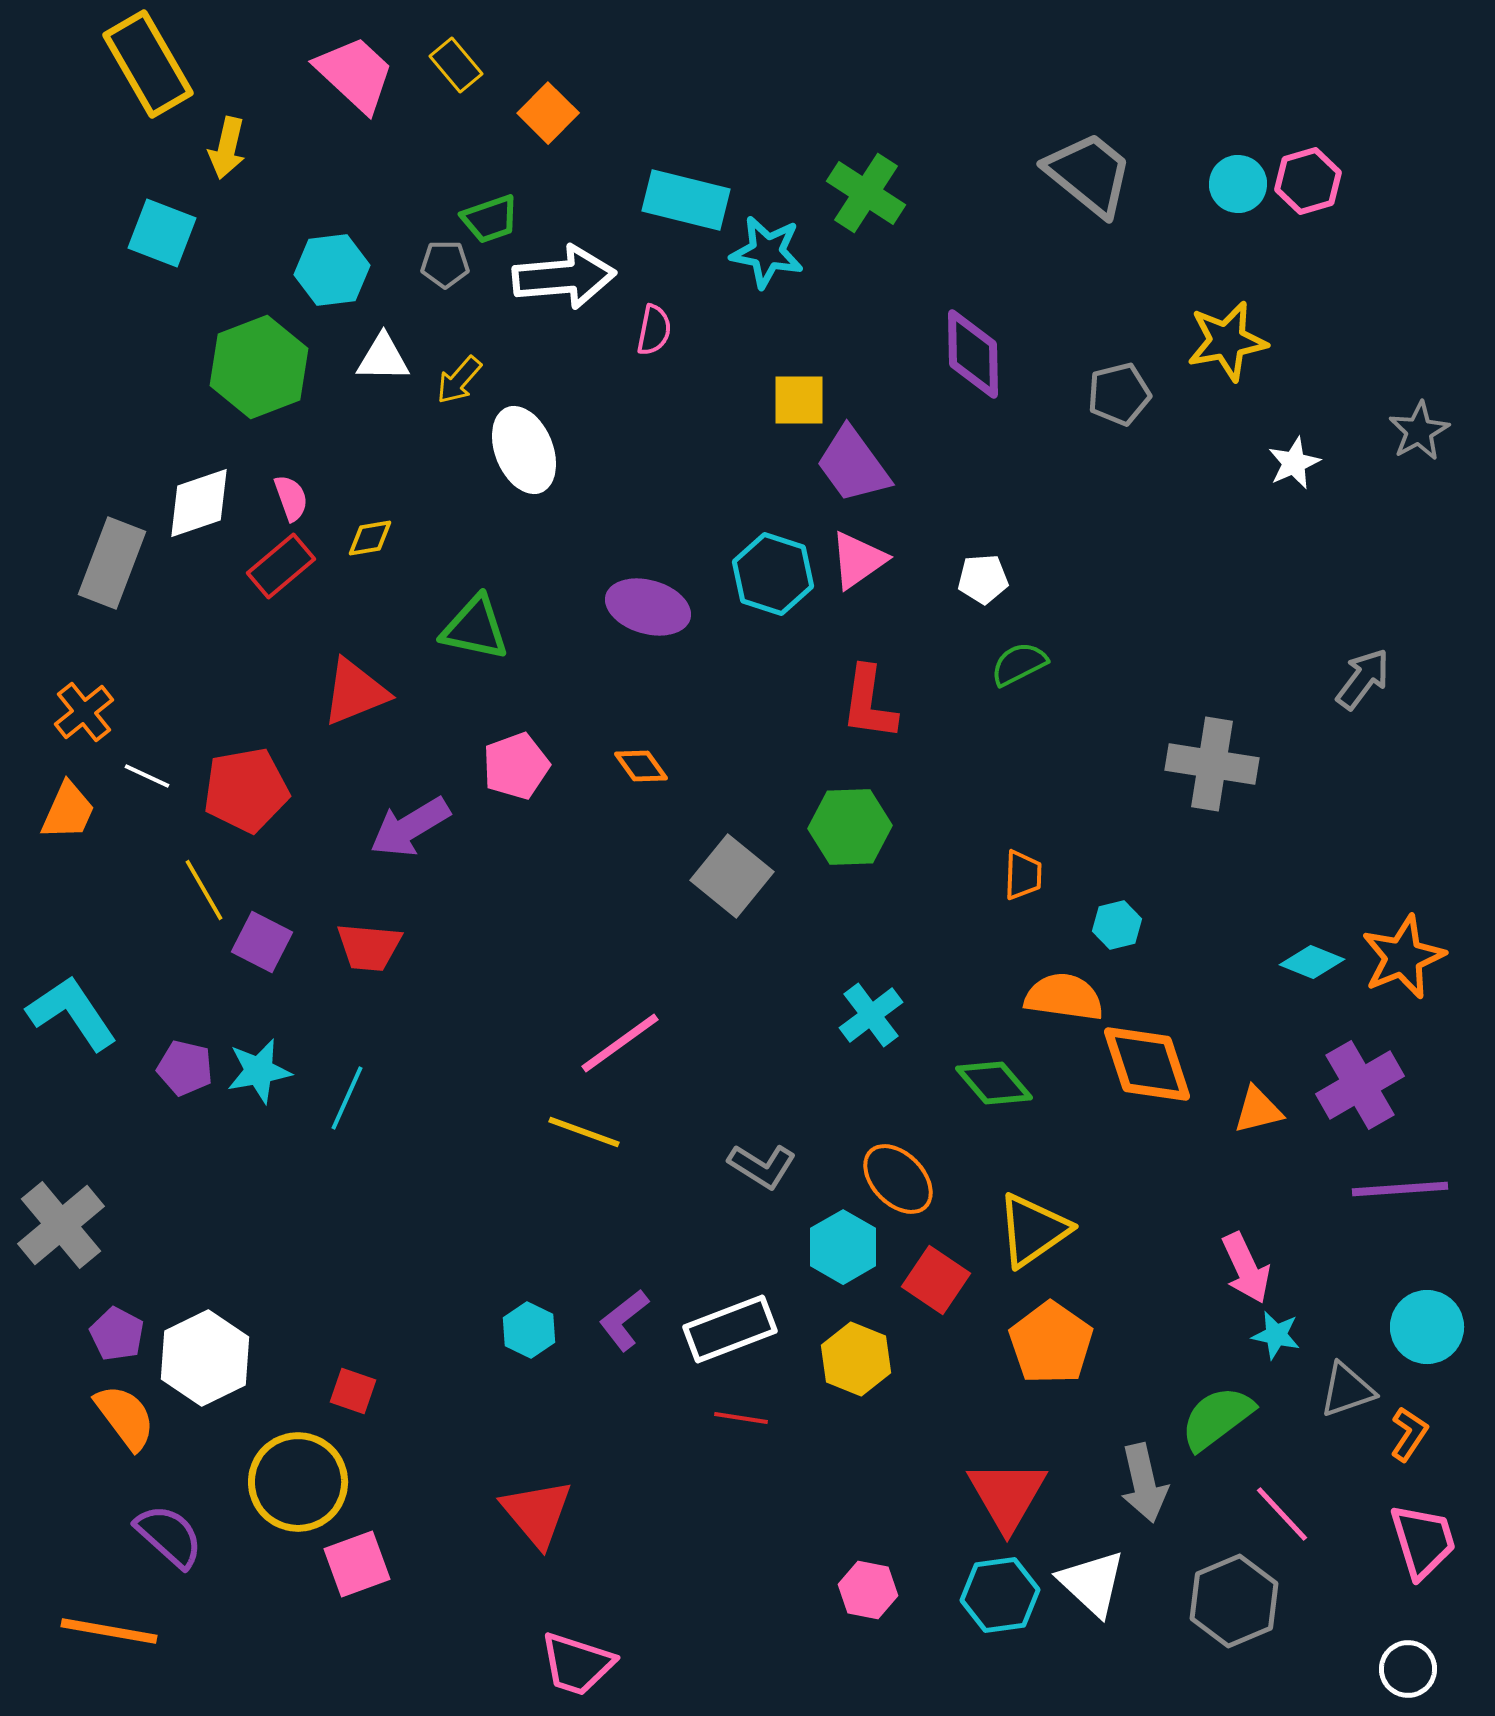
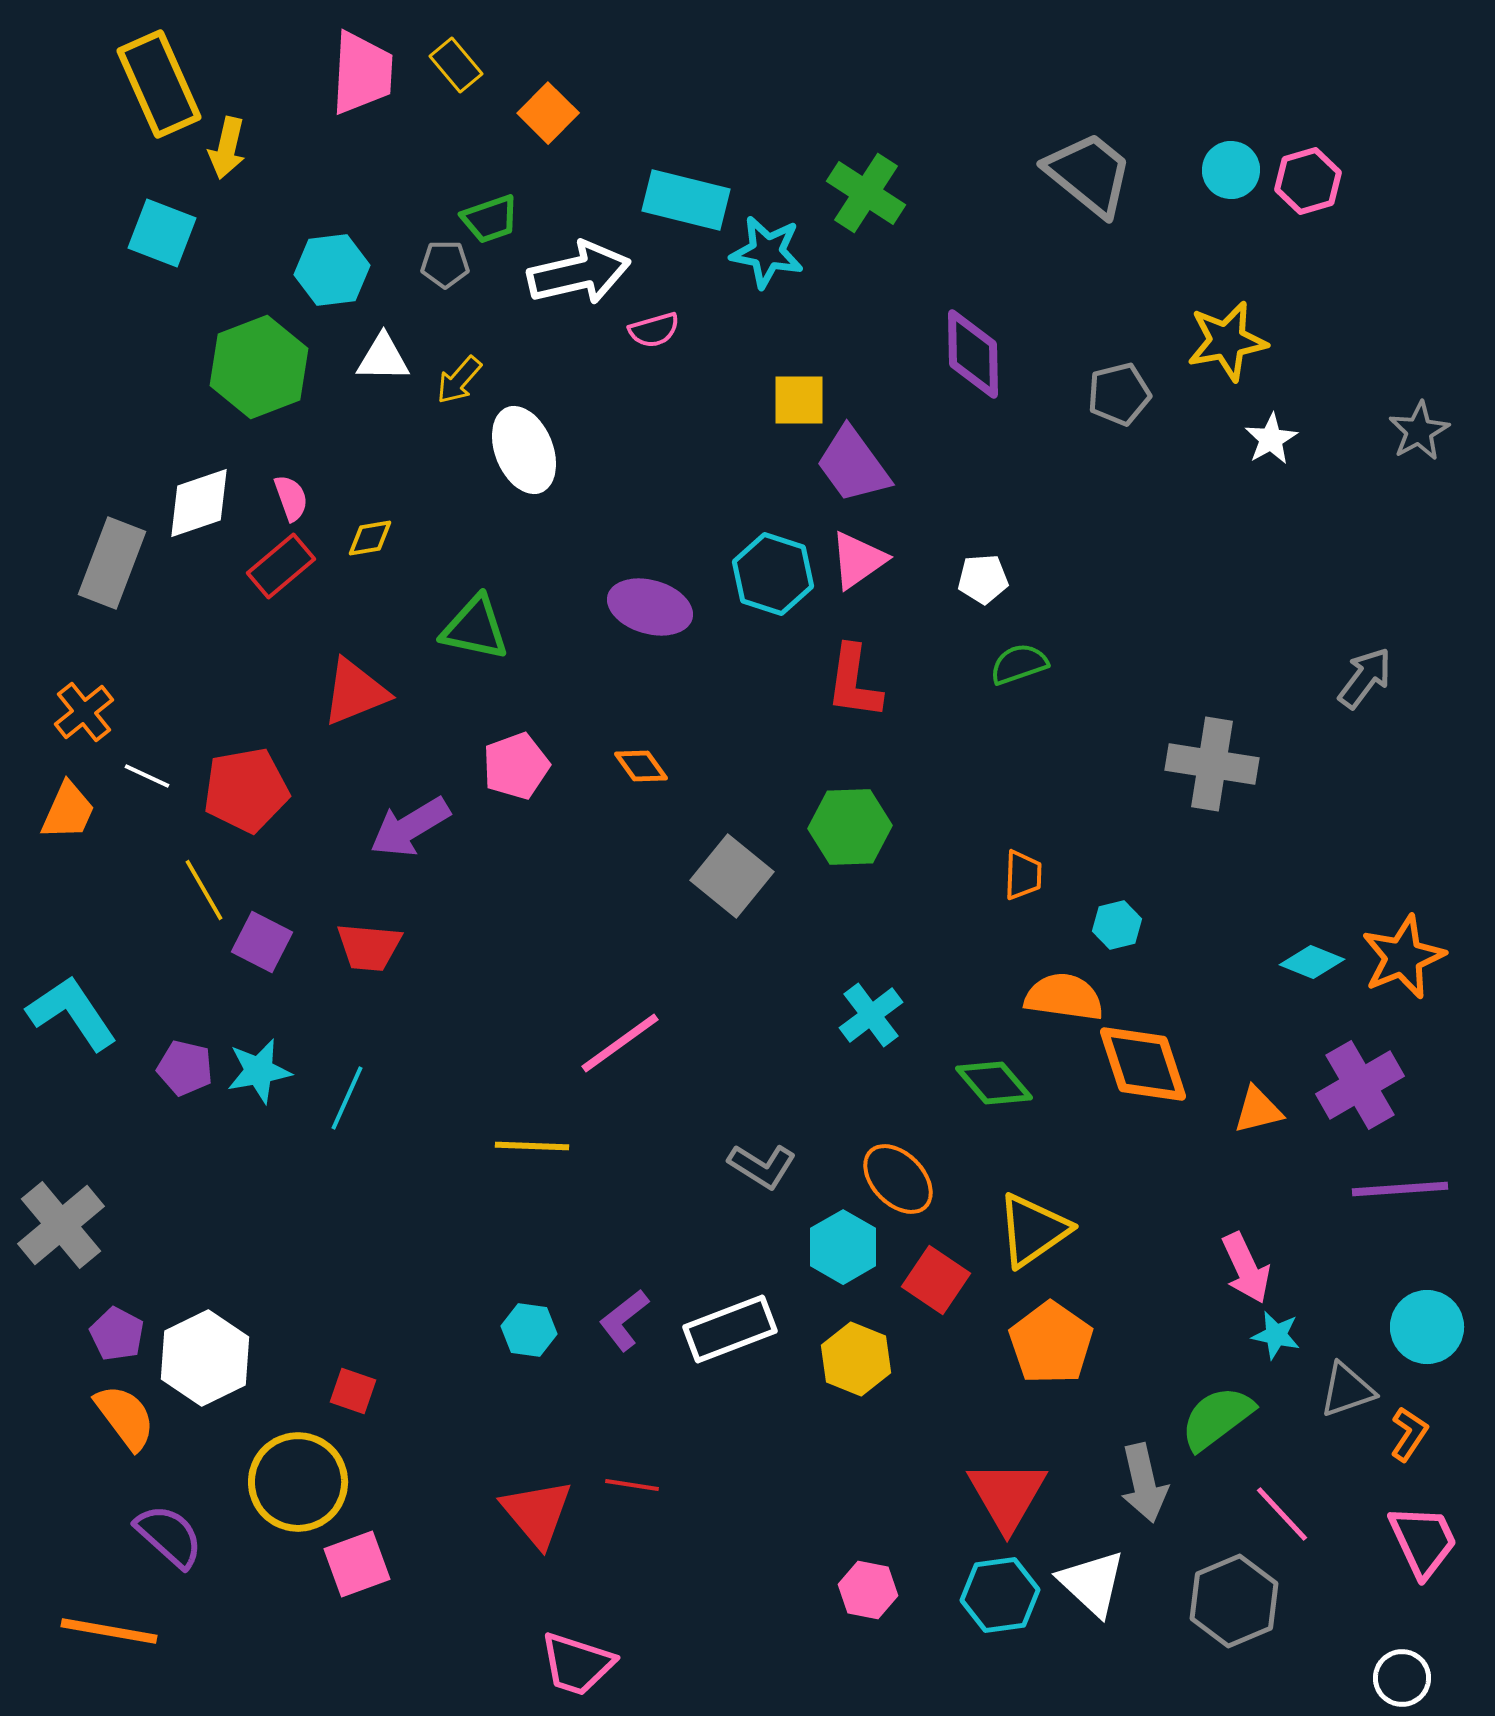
yellow rectangle at (148, 64): moved 11 px right, 20 px down; rotated 6 degrees clockwise
pink trapezoid at (355, 74): moved 7 px right, 1 px up; rotated 50 degrees clockwise
cyan circle at (1238, 184): moved 7 px left, 14 px up
white arrow at (564, 277): moved 15 px right, 4 px up; rotated 8 degrees counterclockwise
pink semicircle at (654, 330): rotated 63 degrees clockwise
white star at (1294, 463): moved 23 px left, 24 px up; rotated 6 degrees counterclockwise
purple ellipse at (648, 607): moved 2 px right
green semicircle at (1019, 664): rotated 8 degrees clockwise
gray arrow at (1363, 679): moved 2 px right, 1 px up
red L-shape at (869, 703): moved 15 px left, 21 px up
orange diamond at (1147, 1064): moved 4 px left
yellow line at (584, 1132): moved 52 px left, 14 px down; rotated 18 degrees counterclockwise
cyan hexagon at (529, 1330): rotated 18 degrees counterclockwise
red line at (741, 1418): moved 109 px left, 67 px down
pink trapezoid at (1423, 1541): rotated 8 degrees counterclockwise
white circle at (1408, 1669): moved 6 px left, 9 px down
